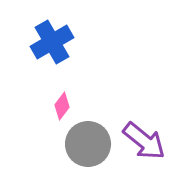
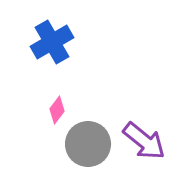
pink diamond: moved 5 px left, 4 px down
